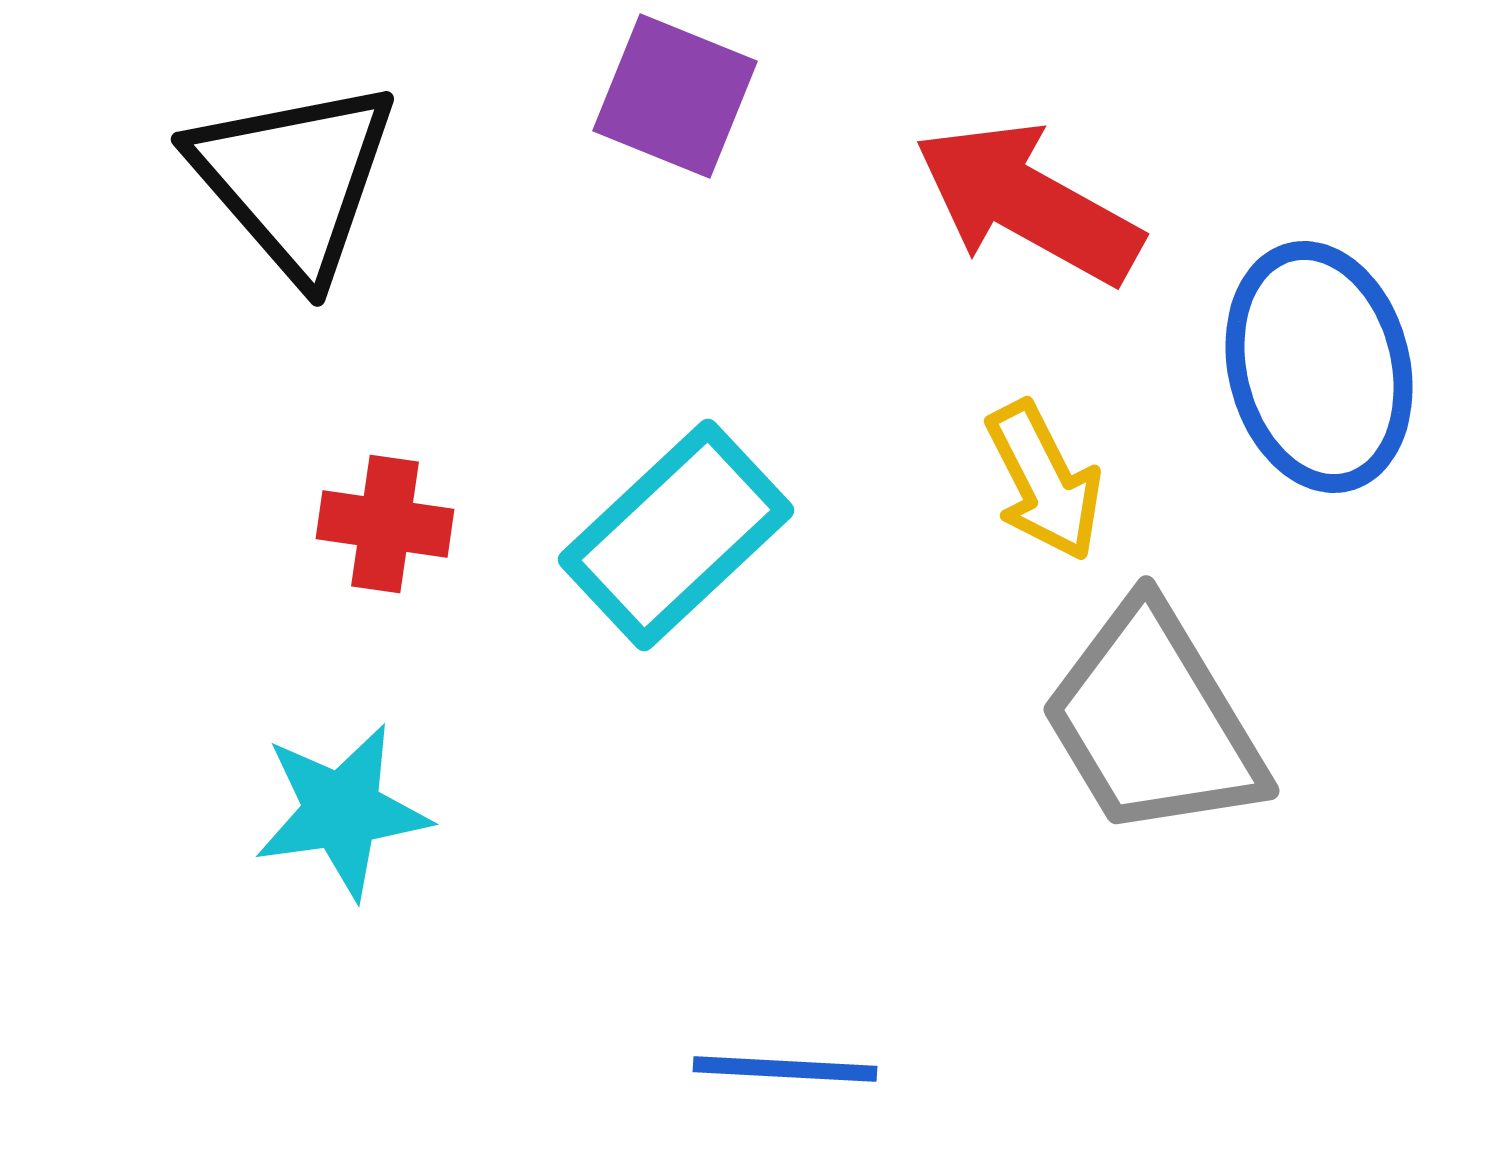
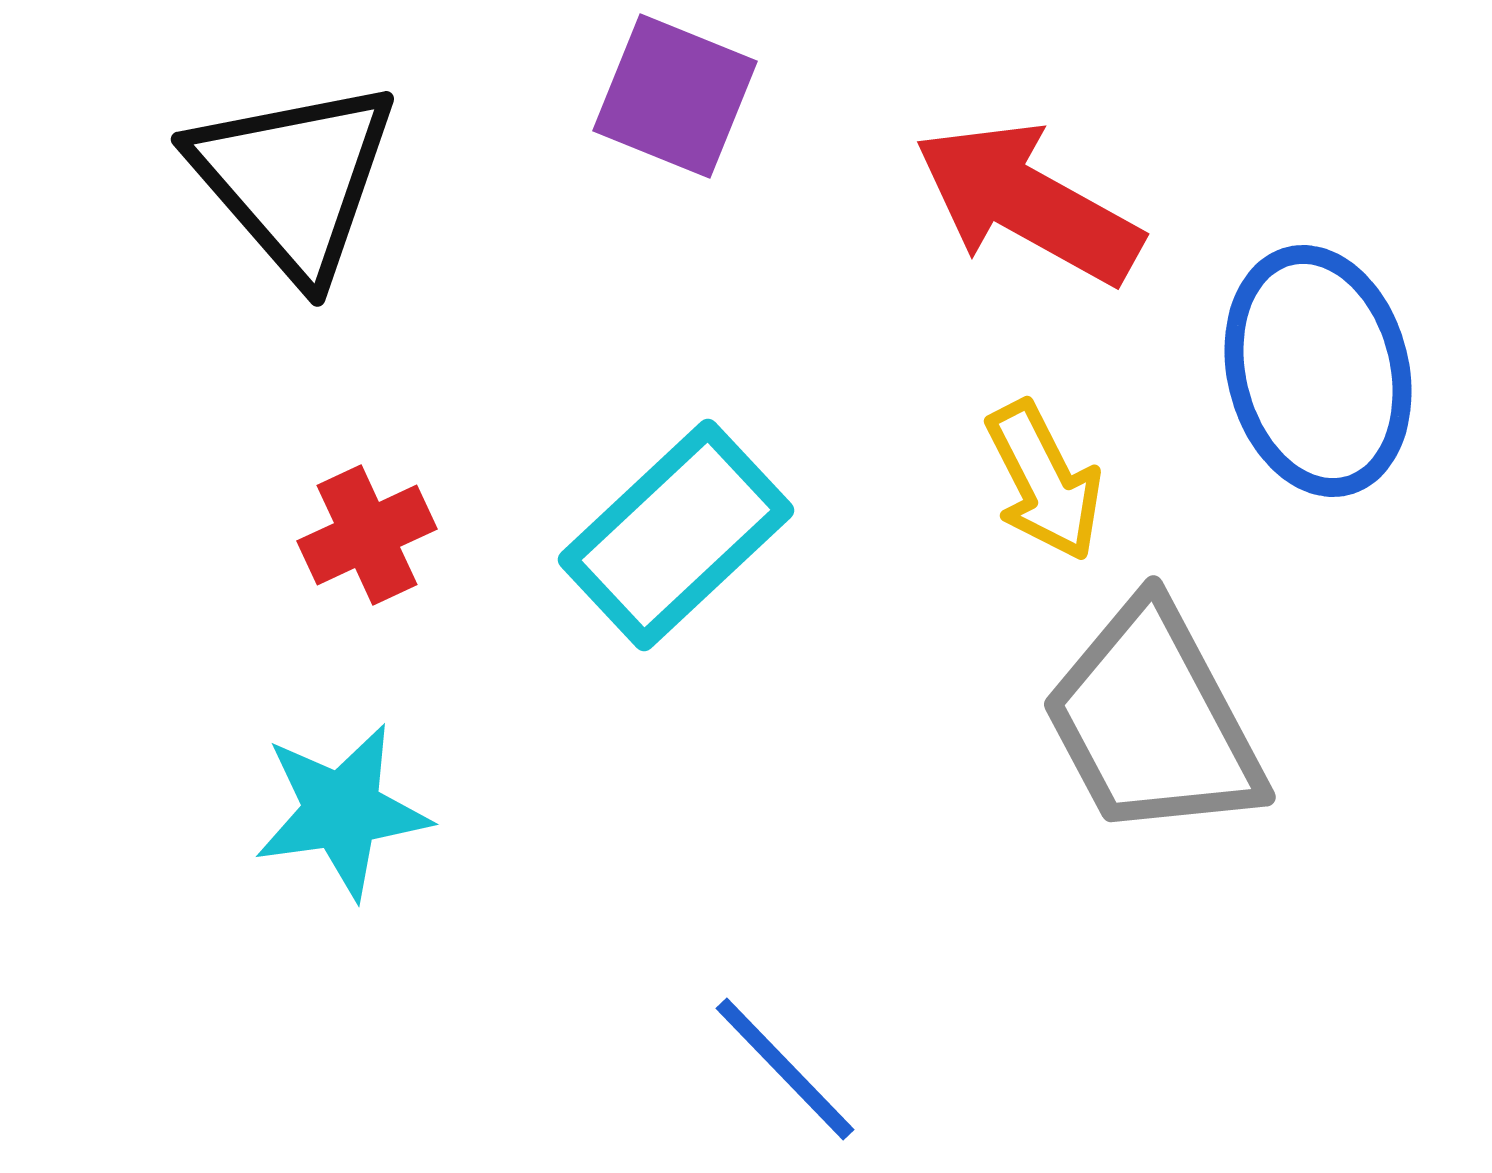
blue ellipse: moved 1 px left, 4 px down
red cross: moved 18 px left, 11 px down; rotated 33 degrees counterclockwise
gray trapezoid: rotated 3 degrees clockwise
blue line: rotated 43 degrees clockwise
